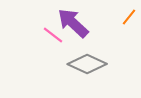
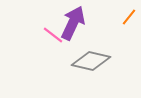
purple arrow: rotated 72 degrees clockwise
gray diamond: moved 4 px right, 3 px up; rotated 12 degrees counterclockwise
